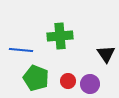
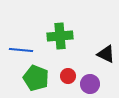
black triangle: rotated 30 degrees counterclockwise
red circle: moved 5 px up
